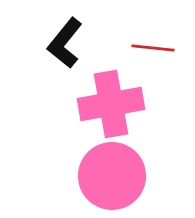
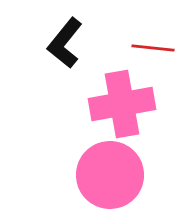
pink cross: moved 11 px right
pink circle: moved 2 px left, 1 px up
